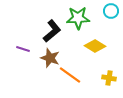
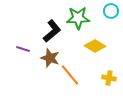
orange line: rotated 15 degrees clockwise
